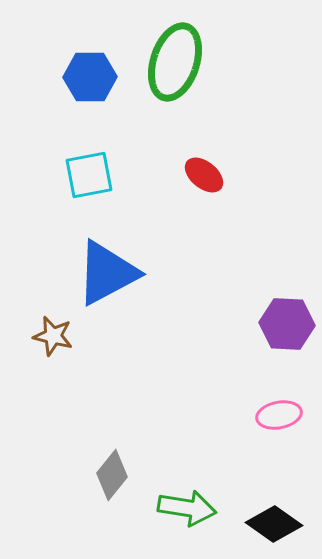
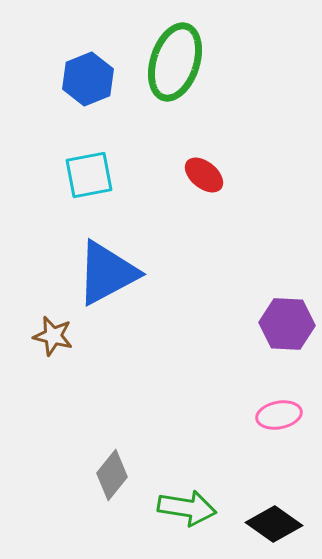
blue hexagon: moved 2 px left, 2 px down; rotated 21 degrees counterclockwise
